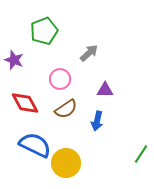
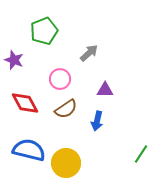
blue semicircle: moved 6 px left, 5 px down; rotated 12 degrees counterclockwise
